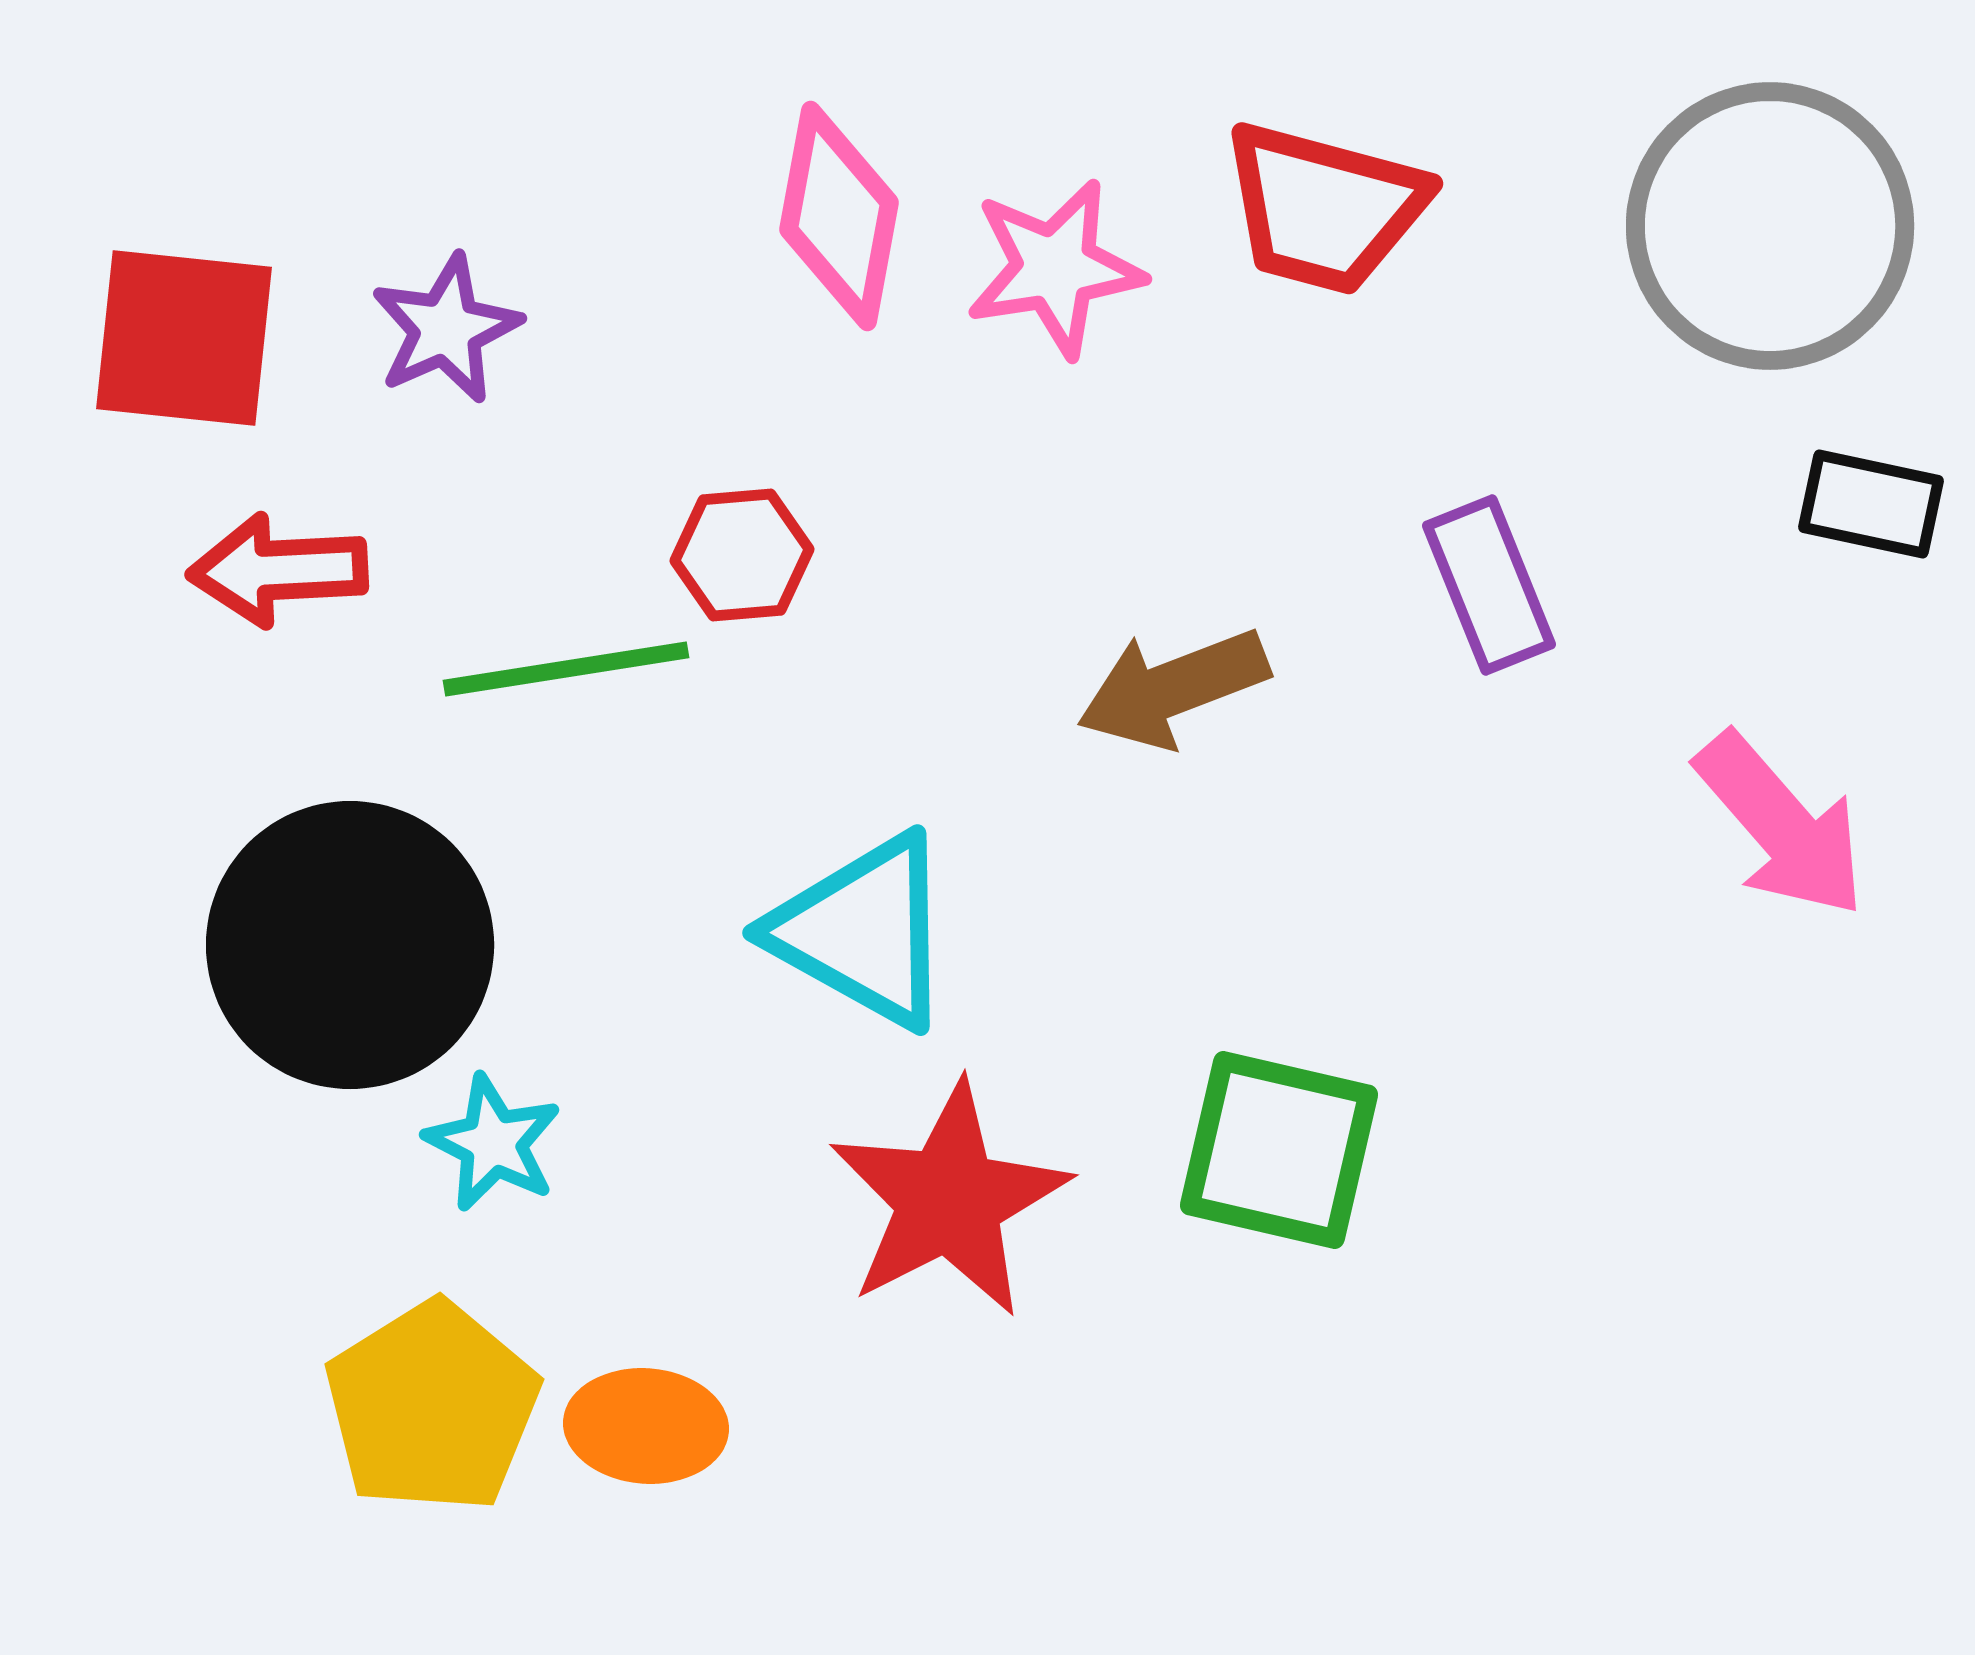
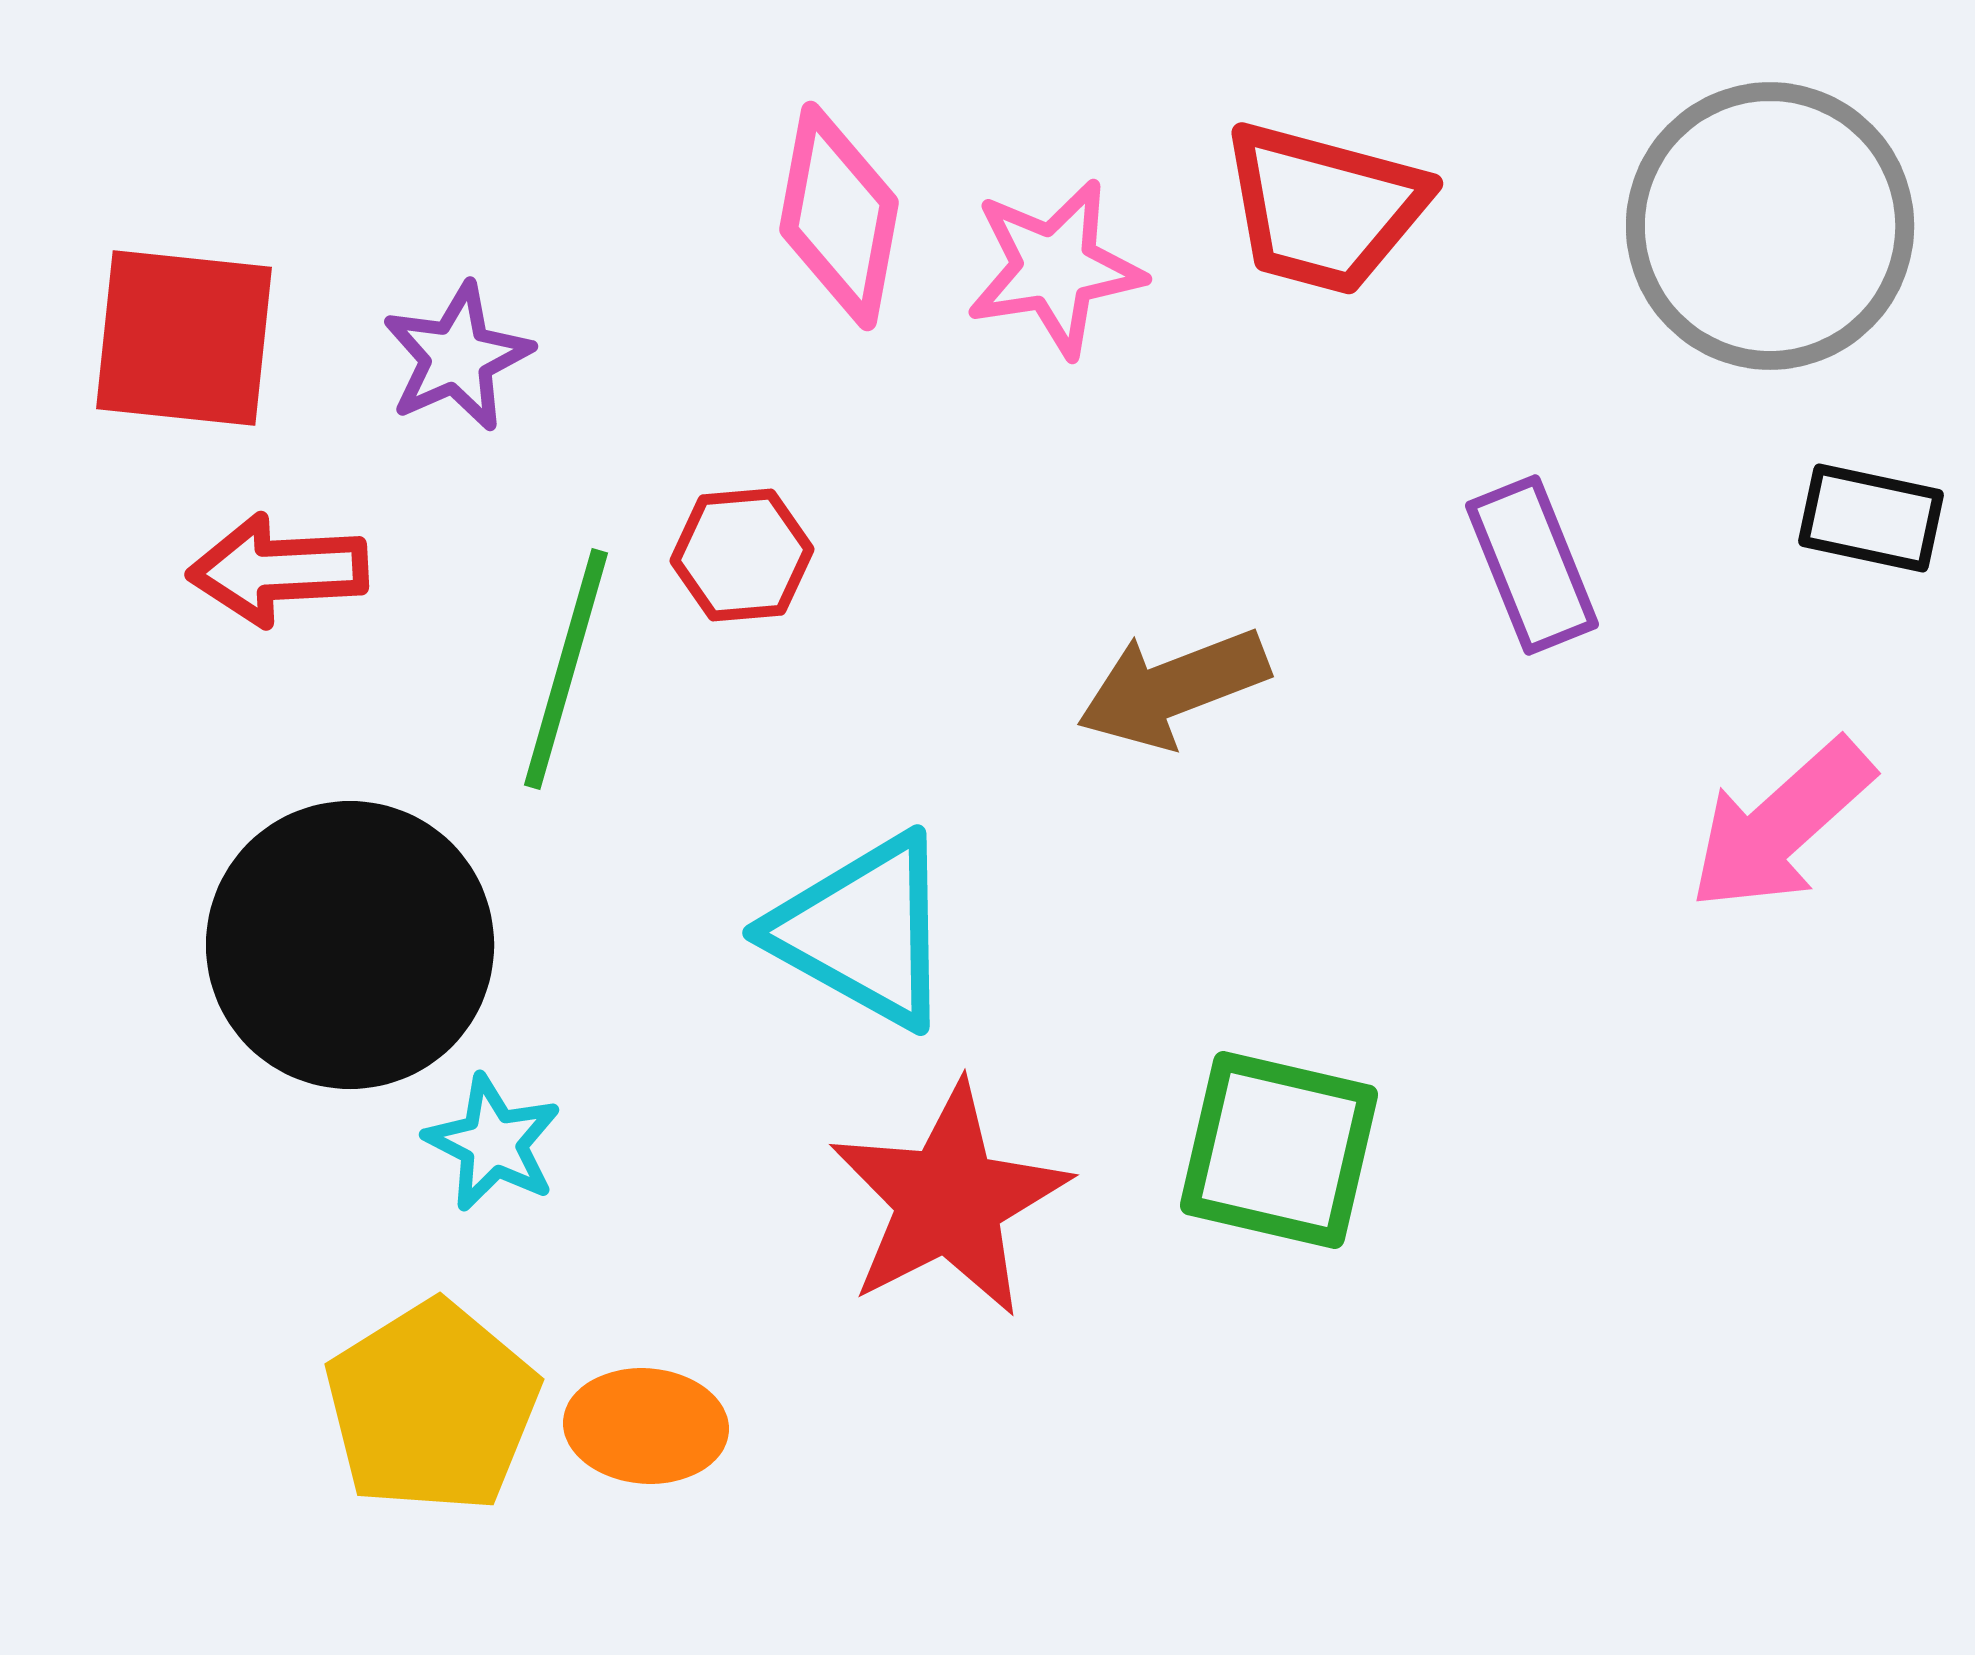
purple star: moved 11 px right, 28 px down
black rectangle: moved 14 px down
purple rectangle: moved 43 px right, 20 px up
green line: rotated 65 degrees counterclockwise
pink arrow: rotated 89 degrees clockwise
